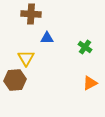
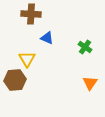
blue triangle: rotated 24 degrees clockwise
yellow triangle: moved 1 px right, 1 px down
orange triangle: rotated 28 degrees counterclockwise
